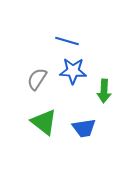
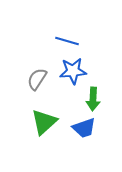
blue star: rotated 8 degrees counterclockwise
green arrow: moved 11 px left, 8 px down
green triangle: rotated 40 degrees clockwise
blue trapezoid: rotated 10 degrees counterclockwise
